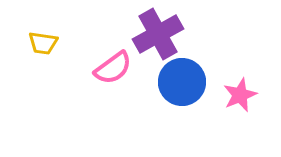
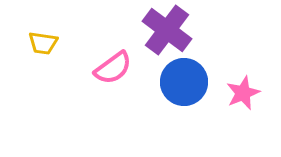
purple cross: moved 9 px right, 4 px up; rotated 24 degrees counterclockwise
blue circle: moved 2 px right
pink star: moved 3 px right, 2 px up
